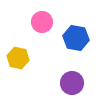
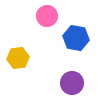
pink circle: moved 5 px right, 6 px up
yellow hexagon: rotated 20 degrees counterclockwise
